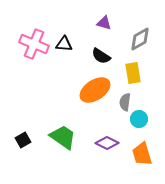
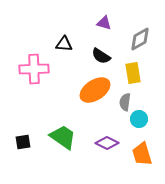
pink cross: moved 25 px down; rotated 24 degrees counterclockwise
black square: moved 2 px down; rotated 21 degrees clockwise
